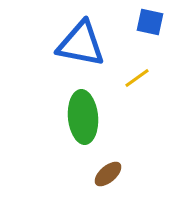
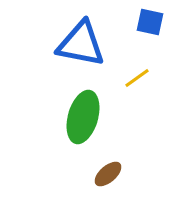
green ellipse: rotated 21 degrees clockwise
